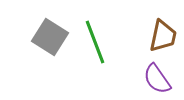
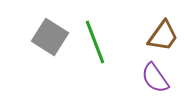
brown trapezoid: rotated 24 degrees clockwise
purple semicircle: moved 2 px left, 1 px up
